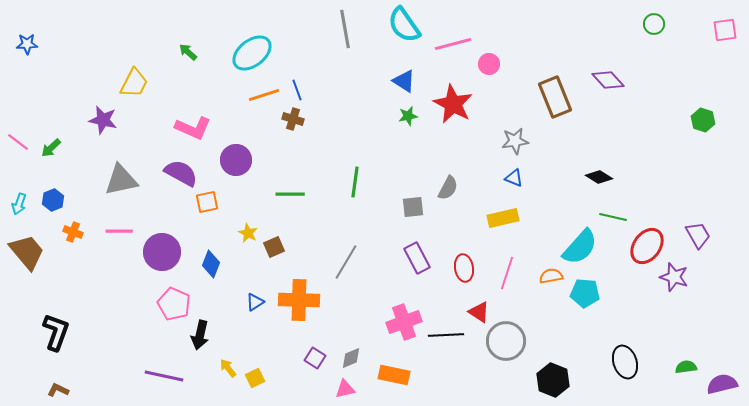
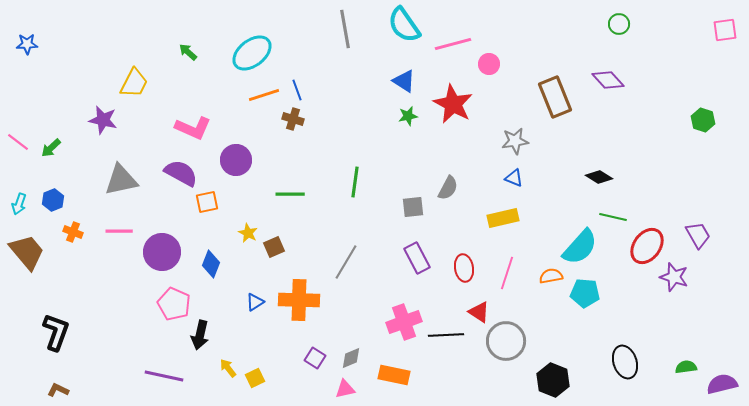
green circle at (654, 24): moved 35 px left
